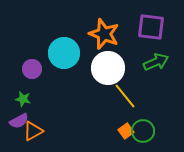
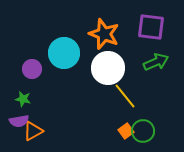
purple semicircle: rotated 18 degrees clockwise
